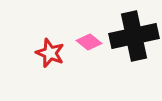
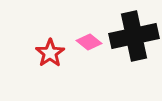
red star: rotated 16 degrees clockwise
